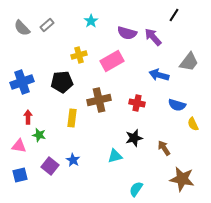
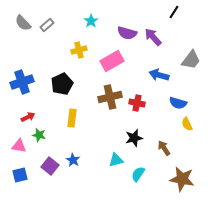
black line: moved 3 px up
gray semicircle: moved 1 px right, 5 px up
yellow cross: moved 5 px up
gray trapezoid: moved 2 px right, 2 px up
black pentagon: moved 2 px down; rotated 20 degrees counterclockwise
brown cross: moved 11 px right, 3 px up
blue semicircle: moved 1 px right, 2 px up
red arrow: rotated 64 degrees clockwise
yellow semicircle: moved 6 px left
cyan triangle: moved 1 px right, 4 px down
cyan semicircle: moved 2 px right, 15 px up
